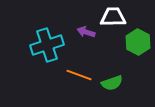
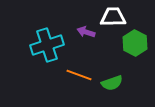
green hexagon: moved 3 px left, 1 px down
